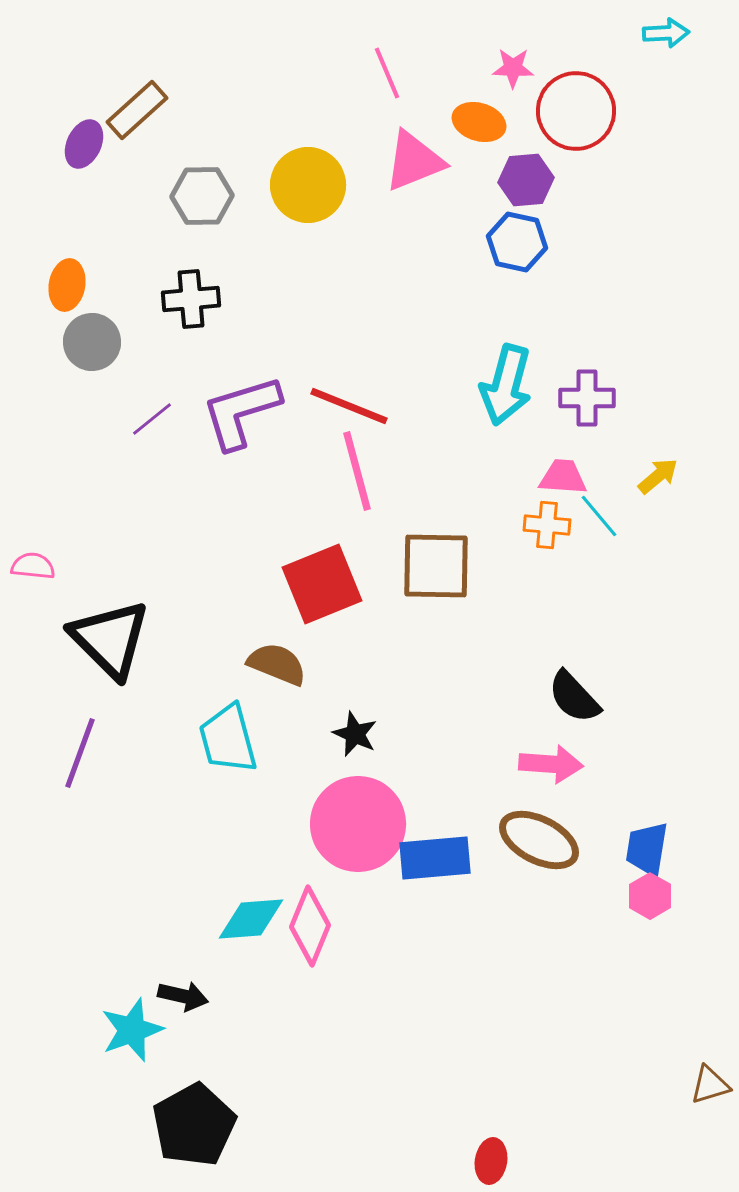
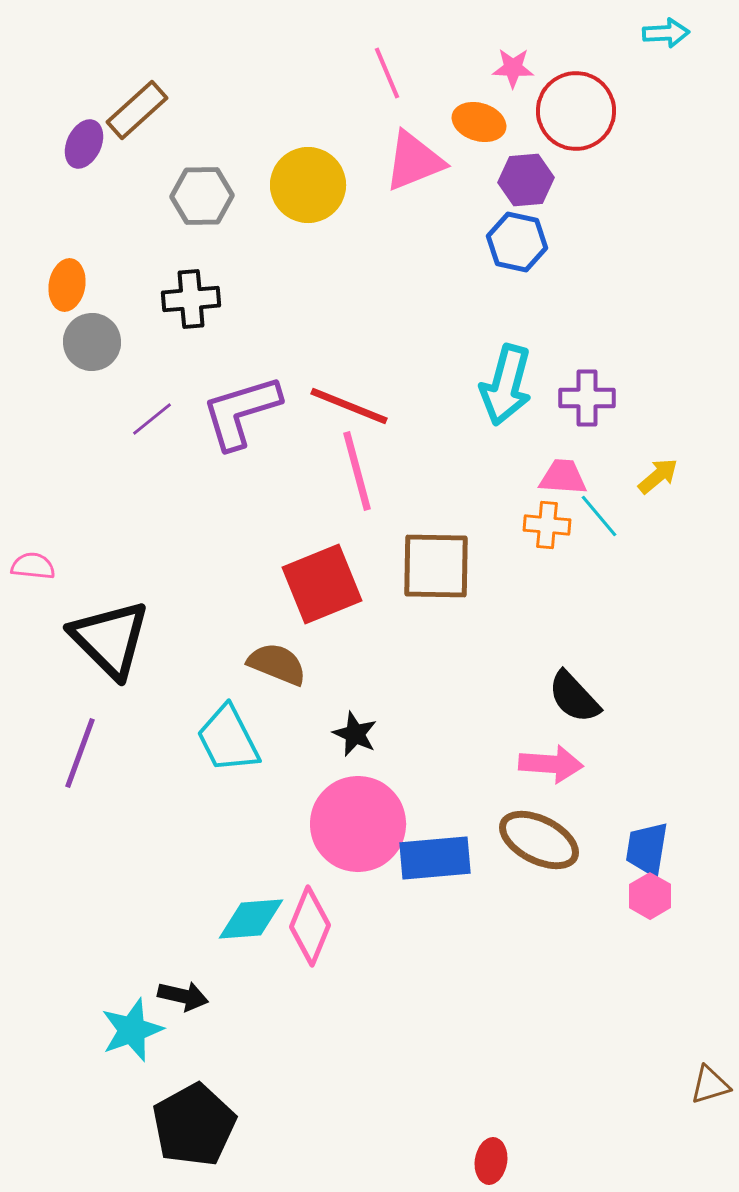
cyan trapezoid at (228, 739): rotated 12 degrees counterclockwise
